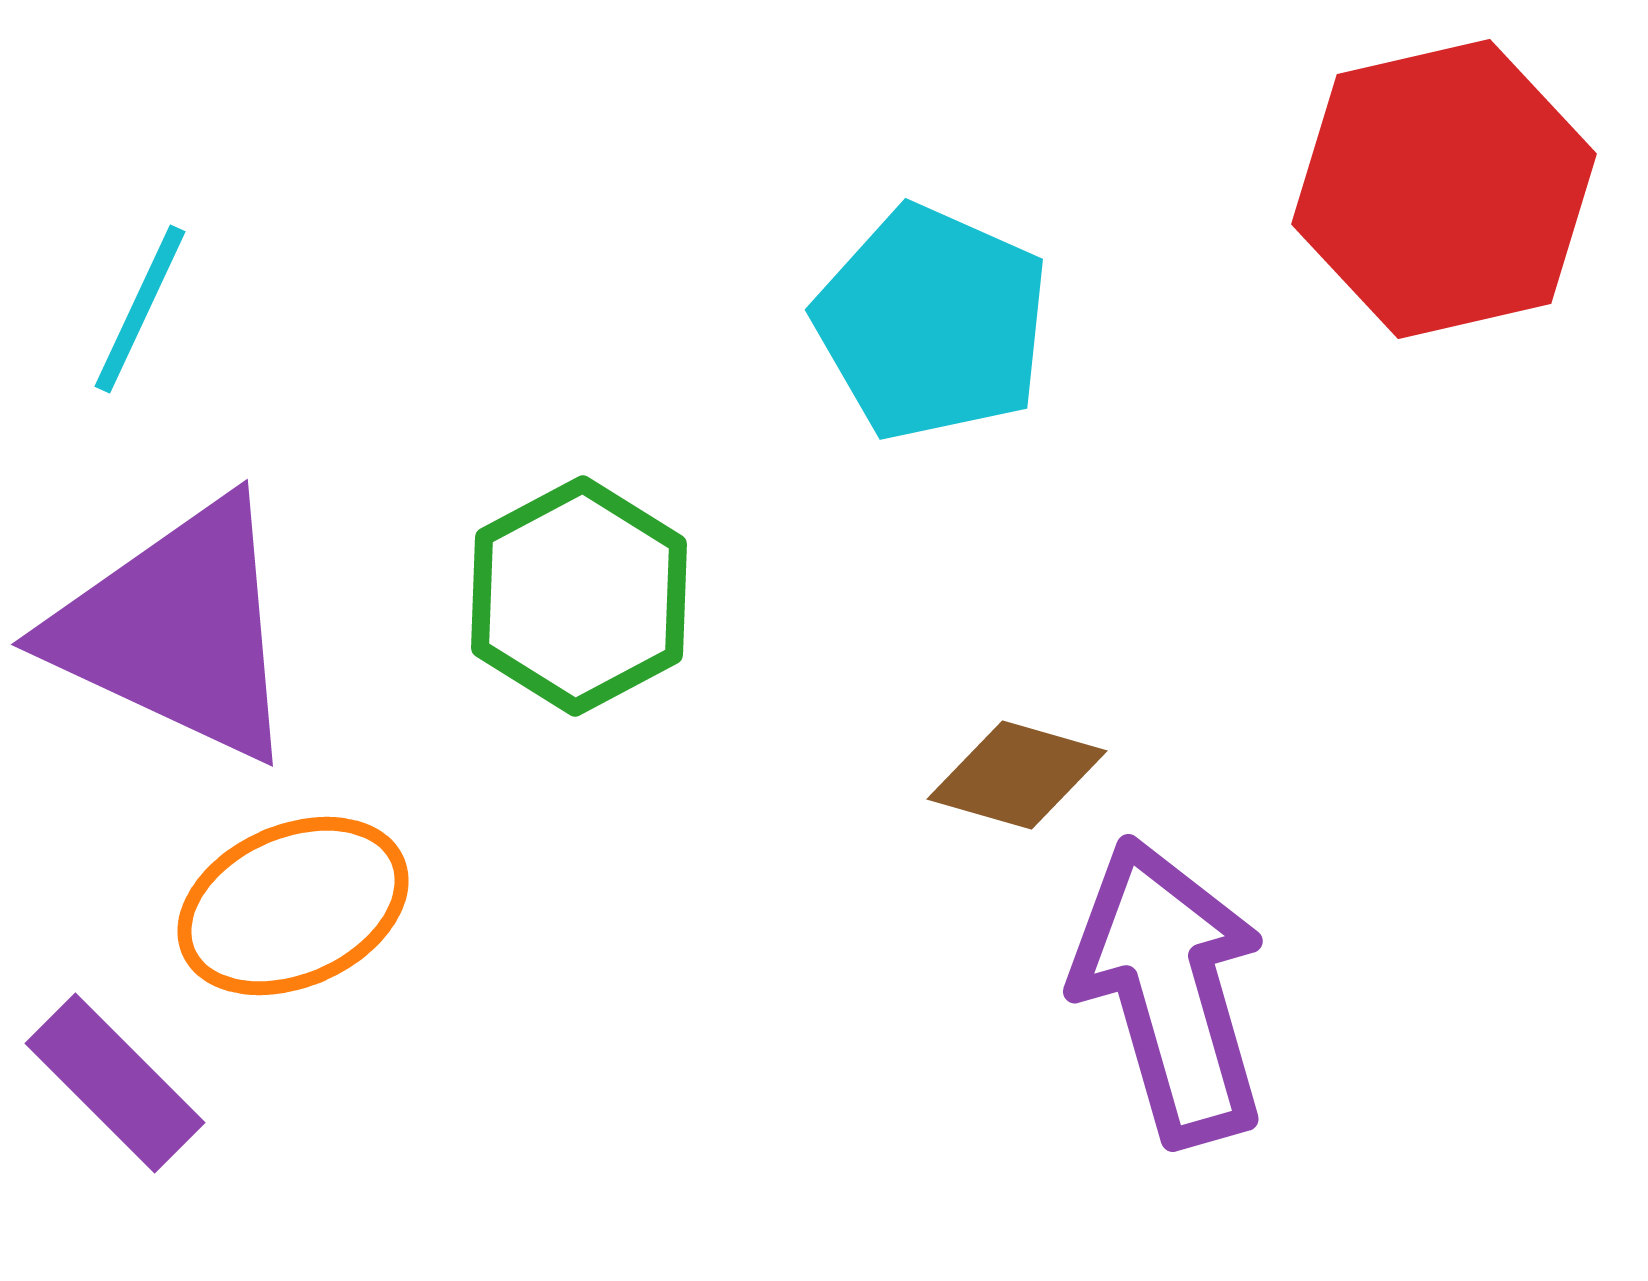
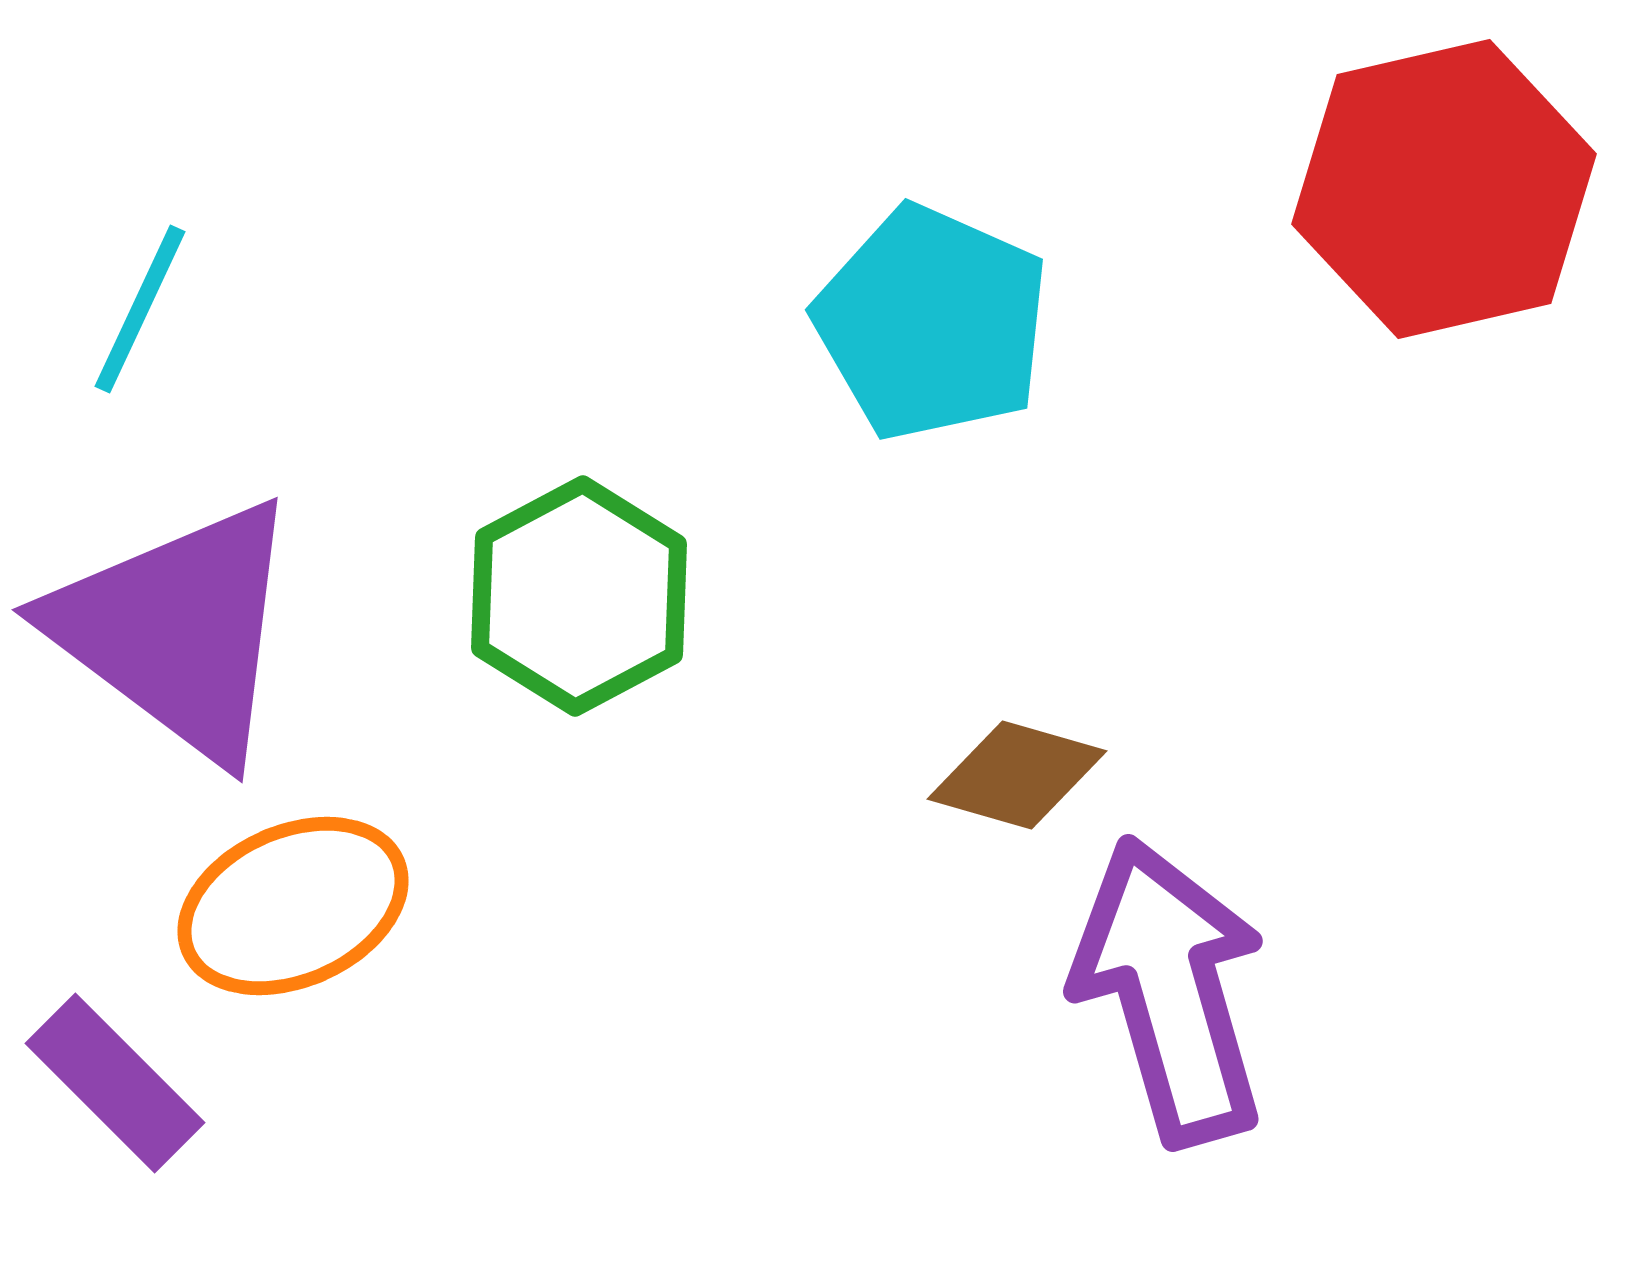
purple triangle: rotated 12 degrees clockwise
